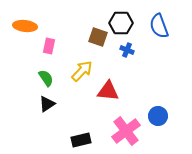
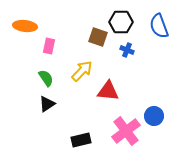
black hexagon: moved 1 px up
blue circle: moved 4 px left
